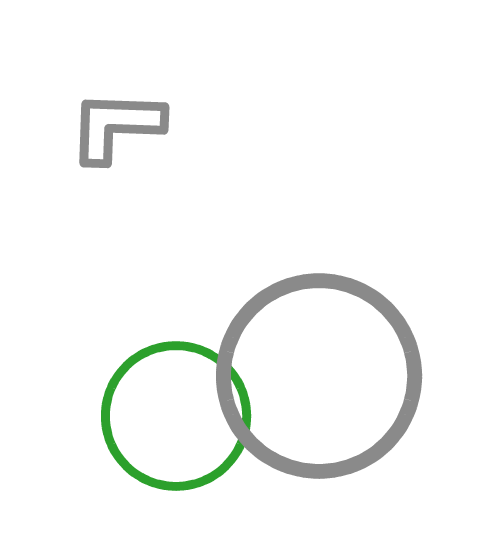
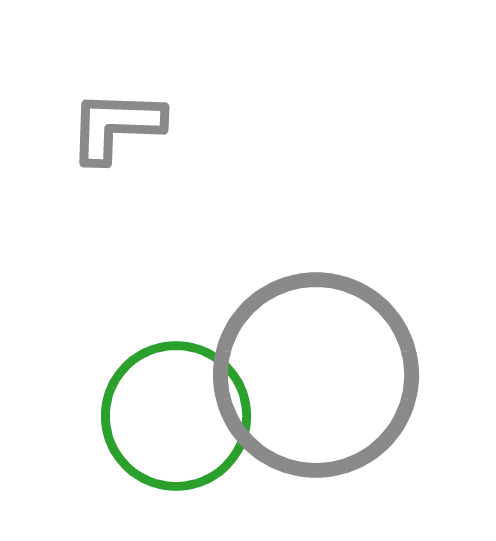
gray circle: moved 3 px left, 1 px up
